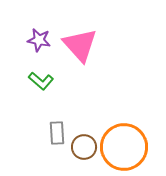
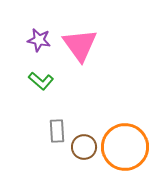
pink triangle: rotated 6 degrees clockwise
gray rectangle: moved 2 px up
orange circle: moved 1 px right
